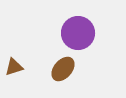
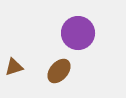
brown ellipse: moved 4 px left, 2 px down
